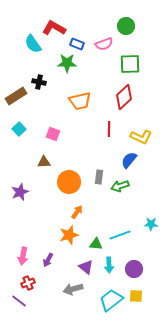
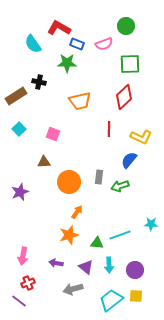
red L-shape: moved 5 px right
green triangle: moved 1 px right, 1 px up
purple arrow: moved 8 px right, 3 px down; rotated 72 degrees clockwise
purple circle: moved 1 px right, 1 px down
